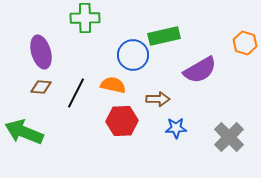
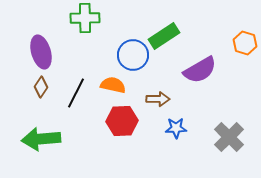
green rectangle: rotated 20 degrees counterclockwise
brown diamond: rotated 60 degrees counterclockwise
green arrow: moved 17 px right, 7 px down; rotated 27 degrees counterclockwise
